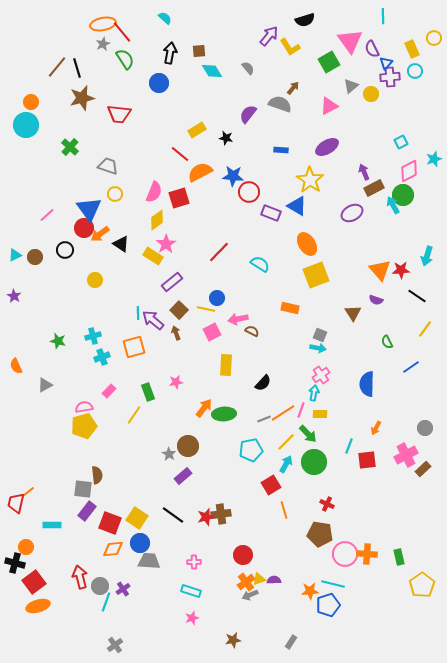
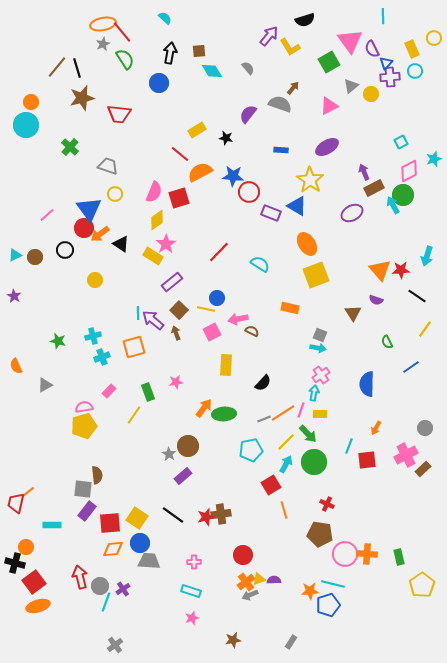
red square at (110, 523): rotated 25 degrees counterclockwise
